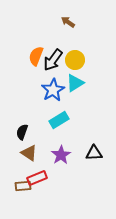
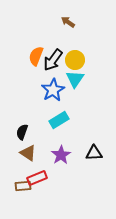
cyan triangle: moved 4 px up; rotated 24 degrees counterclockwise
brown triangle: moved 1 px left
